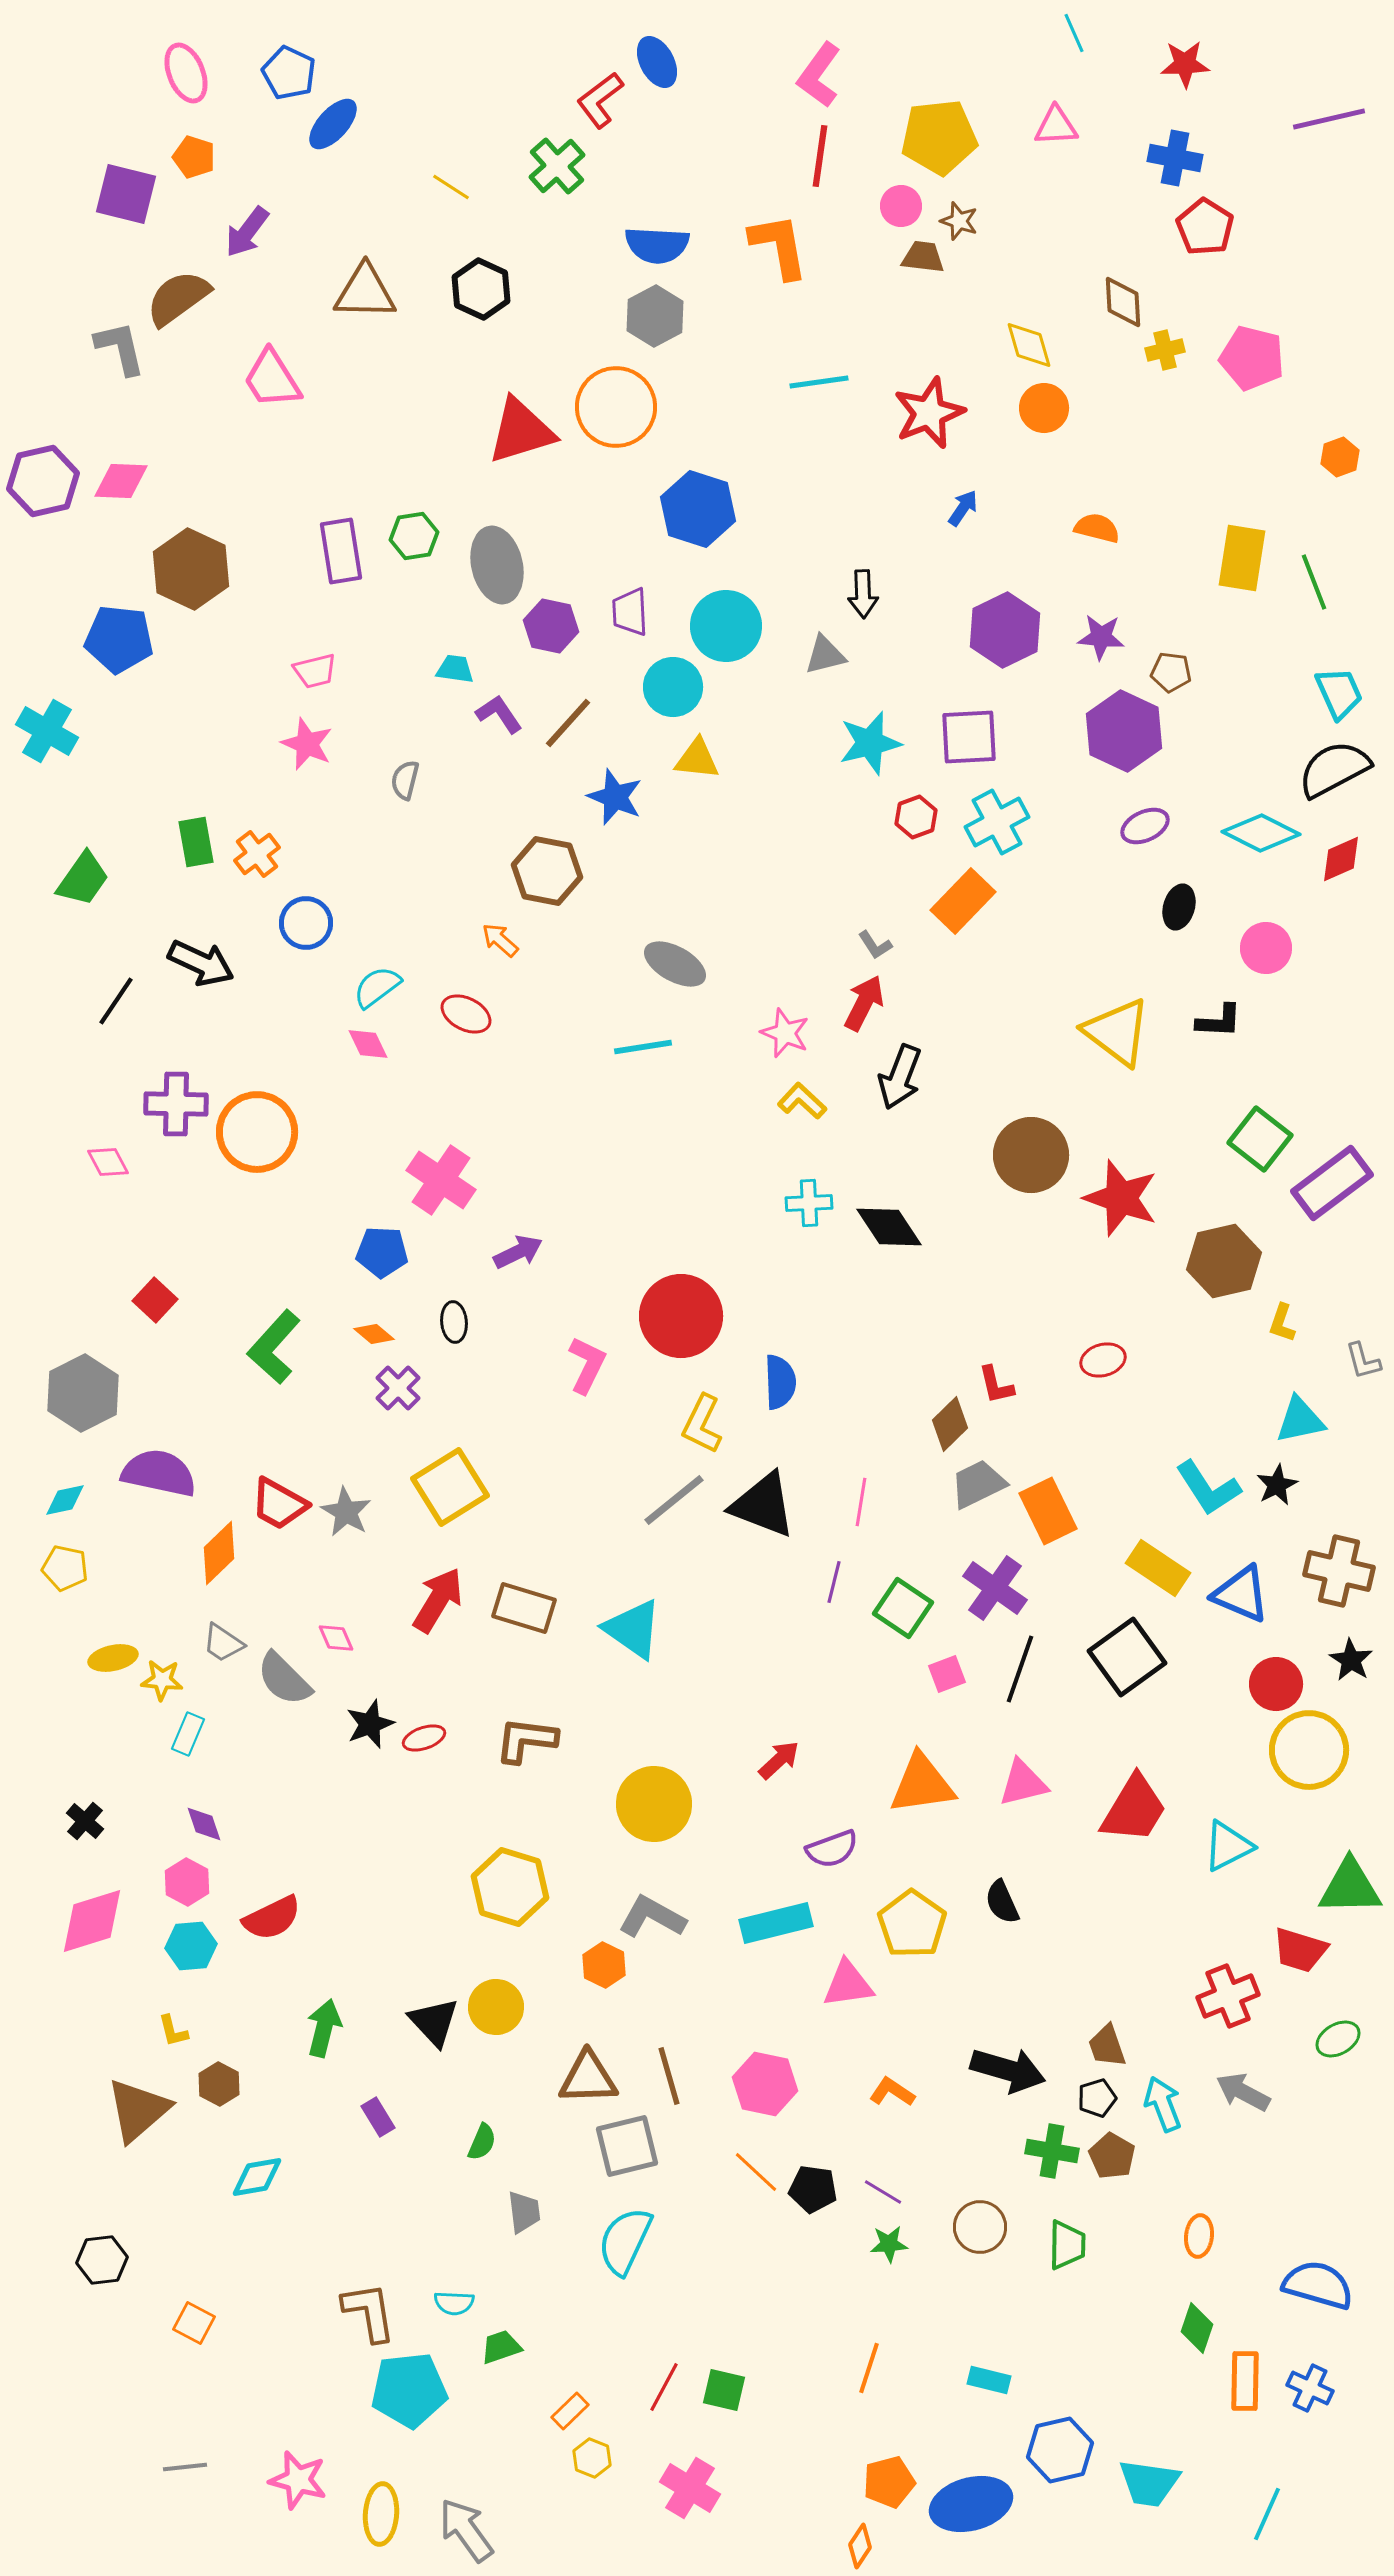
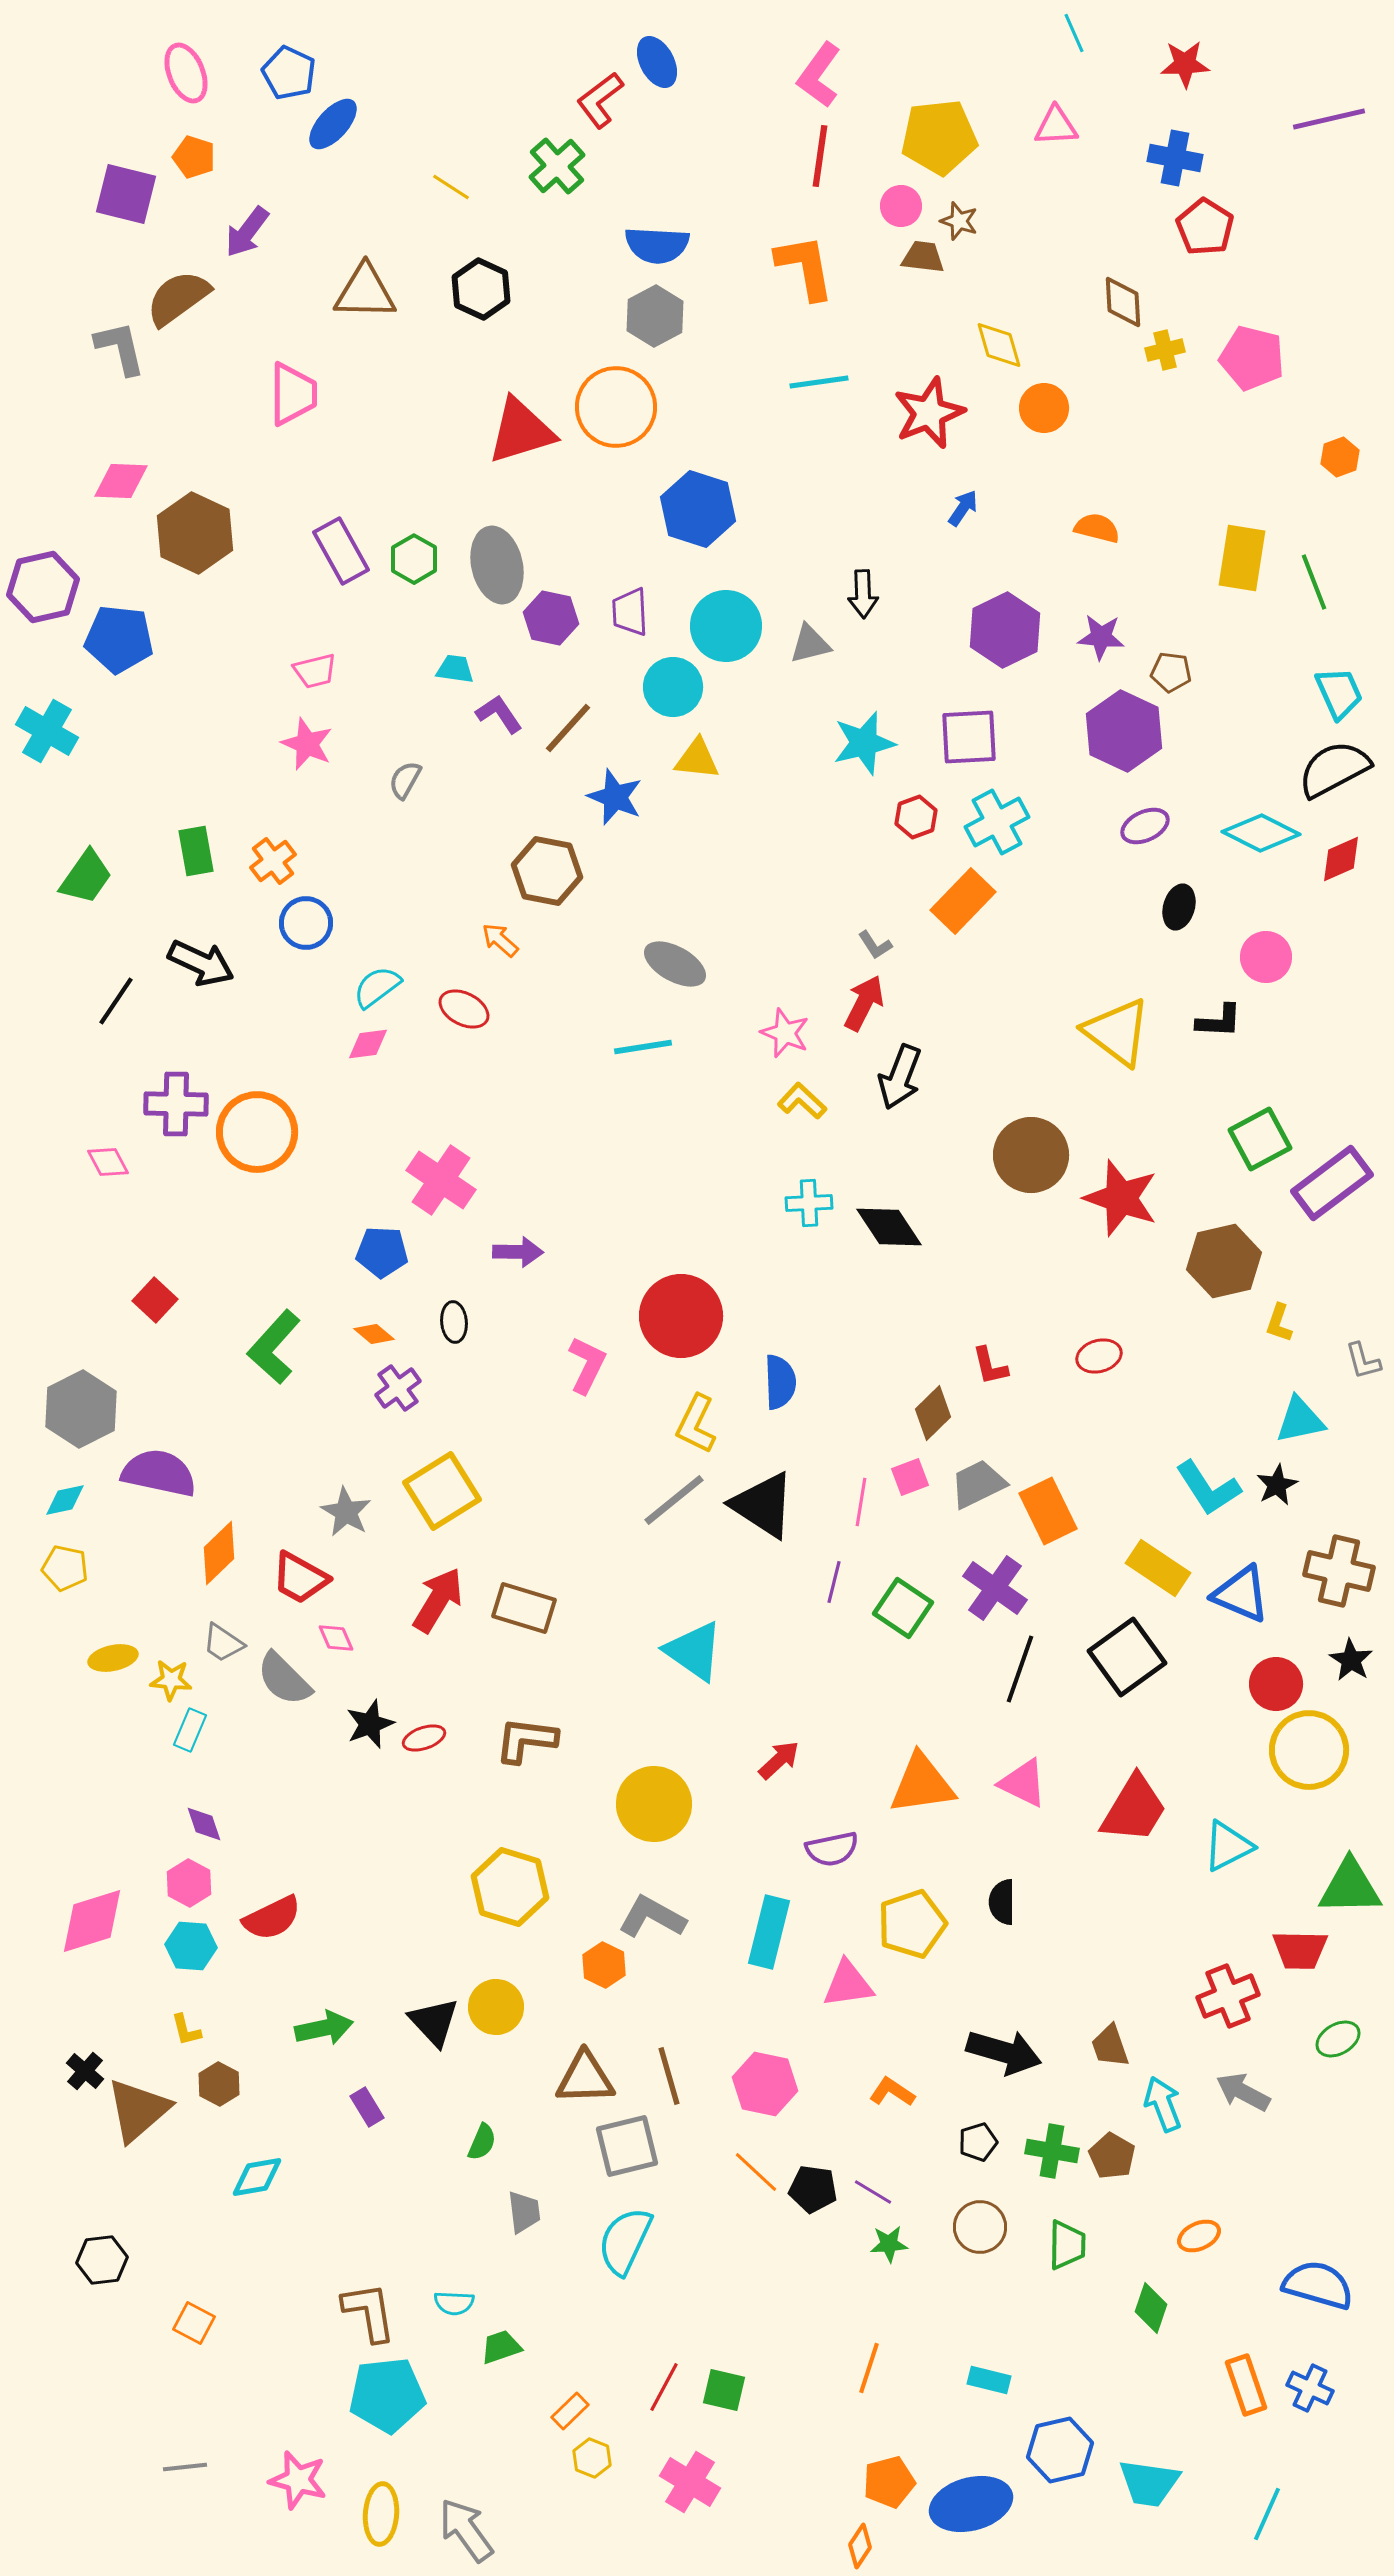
orange L-shape at (779, 246): moved 26 px right, 21 px down
yellow diamond at (1029, 345): moved 30 px left
pink trapezoid at (272, 379): moved 21 px right, 15 px down; rotated 148 degrees counterclockwise
purple hexagon at (43, 481): moved 106 px down
green hexagon at (414, 536): moved 23 px down; rotated 21 degrees counterclockwise
purple rectangle at (341, 551): rotated 20 degrees counterclockwise
brown hexagon at (191, 569): moved 4 px right, 36 px up
purple hexagon at (551, 626): moved 8 px up
gray triangle at (825, 655): moved 15 px left, 11 px up
brown line at (568, 723): moved 5 px down
cyan star at (870, 743): moved 6 px left
gray semicircle at (405, 780): rotated 15 degrees clockwise
green rectangle at (196, 842): moved 9 px down
orange cross at (257, 854): moved 16 px right, 7 px down
green trapezoid at (83, 879): moved 3 px right, 2 px up
pink circle at (1266, 948): moved 9 px down
red ellipse at (466, 1014): moved 2 px left, 5 px up
pink diamond at (368, 1044): rotated 72 degrees counterclockwise
green square at (1260, 1139): rotated 24 degrees clockwise
purple arrow at (518, 1252): rotated 27 degrees clockwise
yellow L-shape at (1282, 1323): moved 3 px left
red ellipse at (1103, 1360): moved 4 px left, 4 px up
red L-shape at (996, 1385): moved 6 px left, 19 px up
purple cross at (398, 1388): rotated 9 degrees clockwise
gray hexagon at (83, 1393): moved 2 px left, 16 px down
yellow L-shape at (702, 1424): moved 6 px left
brown diamond at (950, 1424): moved 17 px left, 11 px up
yellow square at (450, 1487): moved 8 px left, 4 px down
red trapezoid at (279, 1504): moved 21 px right, 74 px down
black triangle at (763, 1505): rotated 12 degrees clockwise
cyan triangle at (633, 1629): moved 61 px right, 22 px down
pink square at (947, 1674): moved 37 px left, 197 px up
yellow star at (162, 1680): moved 9 px right
cyan rectangle at (188, 1734): moved 2 px right, 4 px up
pink triangle at (1023, 1783): rotated 40 degrees clockwise
black cross at (85, 1821): moved 250 px down
purple semicircle at (832, 1849): rotated 8 degrees clockwise
pink hexagon at (187, 1882): moved 2 px right, 1 px down
black semicircle at (1002, 1902): rotated 24 degrees clockwise
cyan rectangle at (776, 1923): moved 7 px left, 9 px down; rotated 62 degrees counterclockwise
yellow pentagon at (912, 1924): rotated 18 degrees clockwise
cyan hexagon at (191, 1946): rotated 9 degrees clockwise
red trapezoid at (1300, 1950): rotated 16 degrees counterclockwise
green arrow at (324, 2028): rotated 64 degrees clockwise
yellow L-shape at (173, 2031): moved 13 px right, 1 px up
brown trapezoid at (1107, 2046): moved 3 px right
black arrow at (1008, 2070): moved 4 px left, 18 px up
brown triangle at (588, 2078): moved 3 px left
black pentagon at (1097, 2098): moved 119 px left, 44 px down
purple rectangle at (378, 2117): moved 11 px left, 10 px up
purple line at (883, 2192): moved 10 px left
orange ellipse at (1199, 2236): rotated 60 degrees clockwise
green diamond at (1197, 2328): moved 46 px left, 20 px up
orange rectangle at (1245, 2381): moved 1 px right, 4 px down; rotated 20 degrees counterclockwise
cyan pentagon at (409, 2390): moved 22 px left, 5 px down
pink cross at (690, 2488): moved 6 px up
